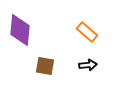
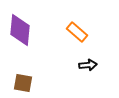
orange rectangle: moved 10 px left
brown square: moved 22 px left, 17 px down
